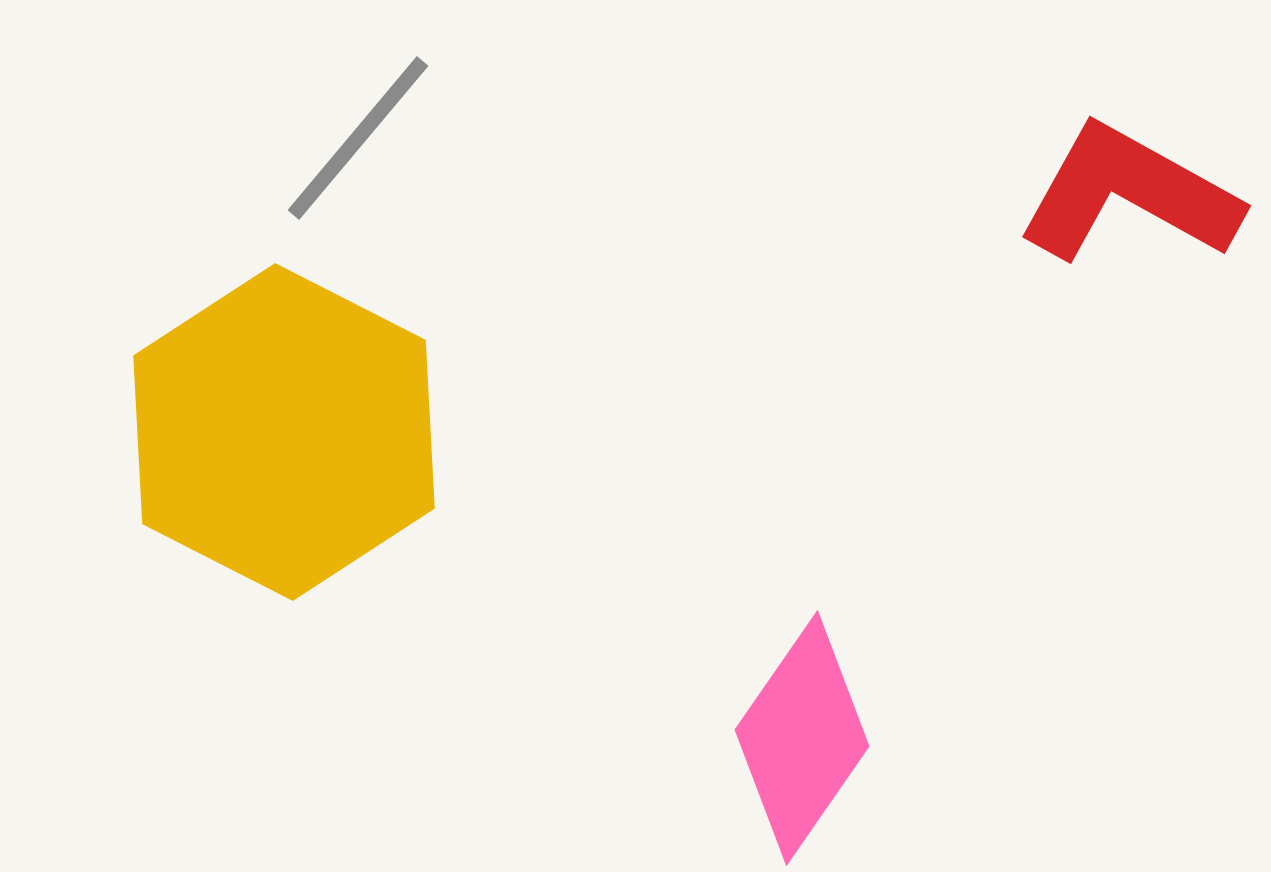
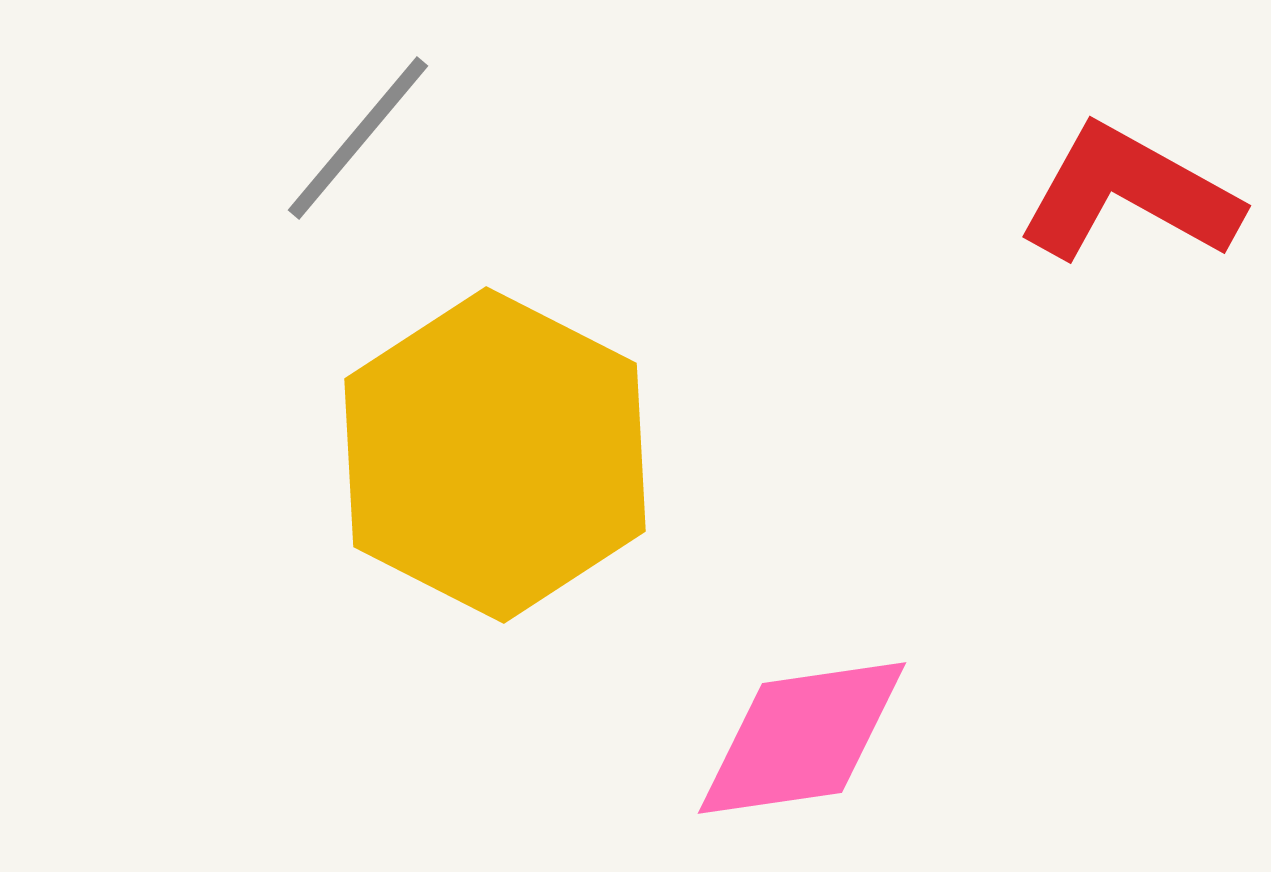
yellow hexagon: moved 211 px right, 23 px down
pink diamond: rotated 47 degrees clockwise
